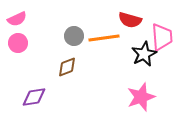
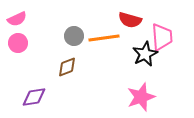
black star: moved 1 px right
